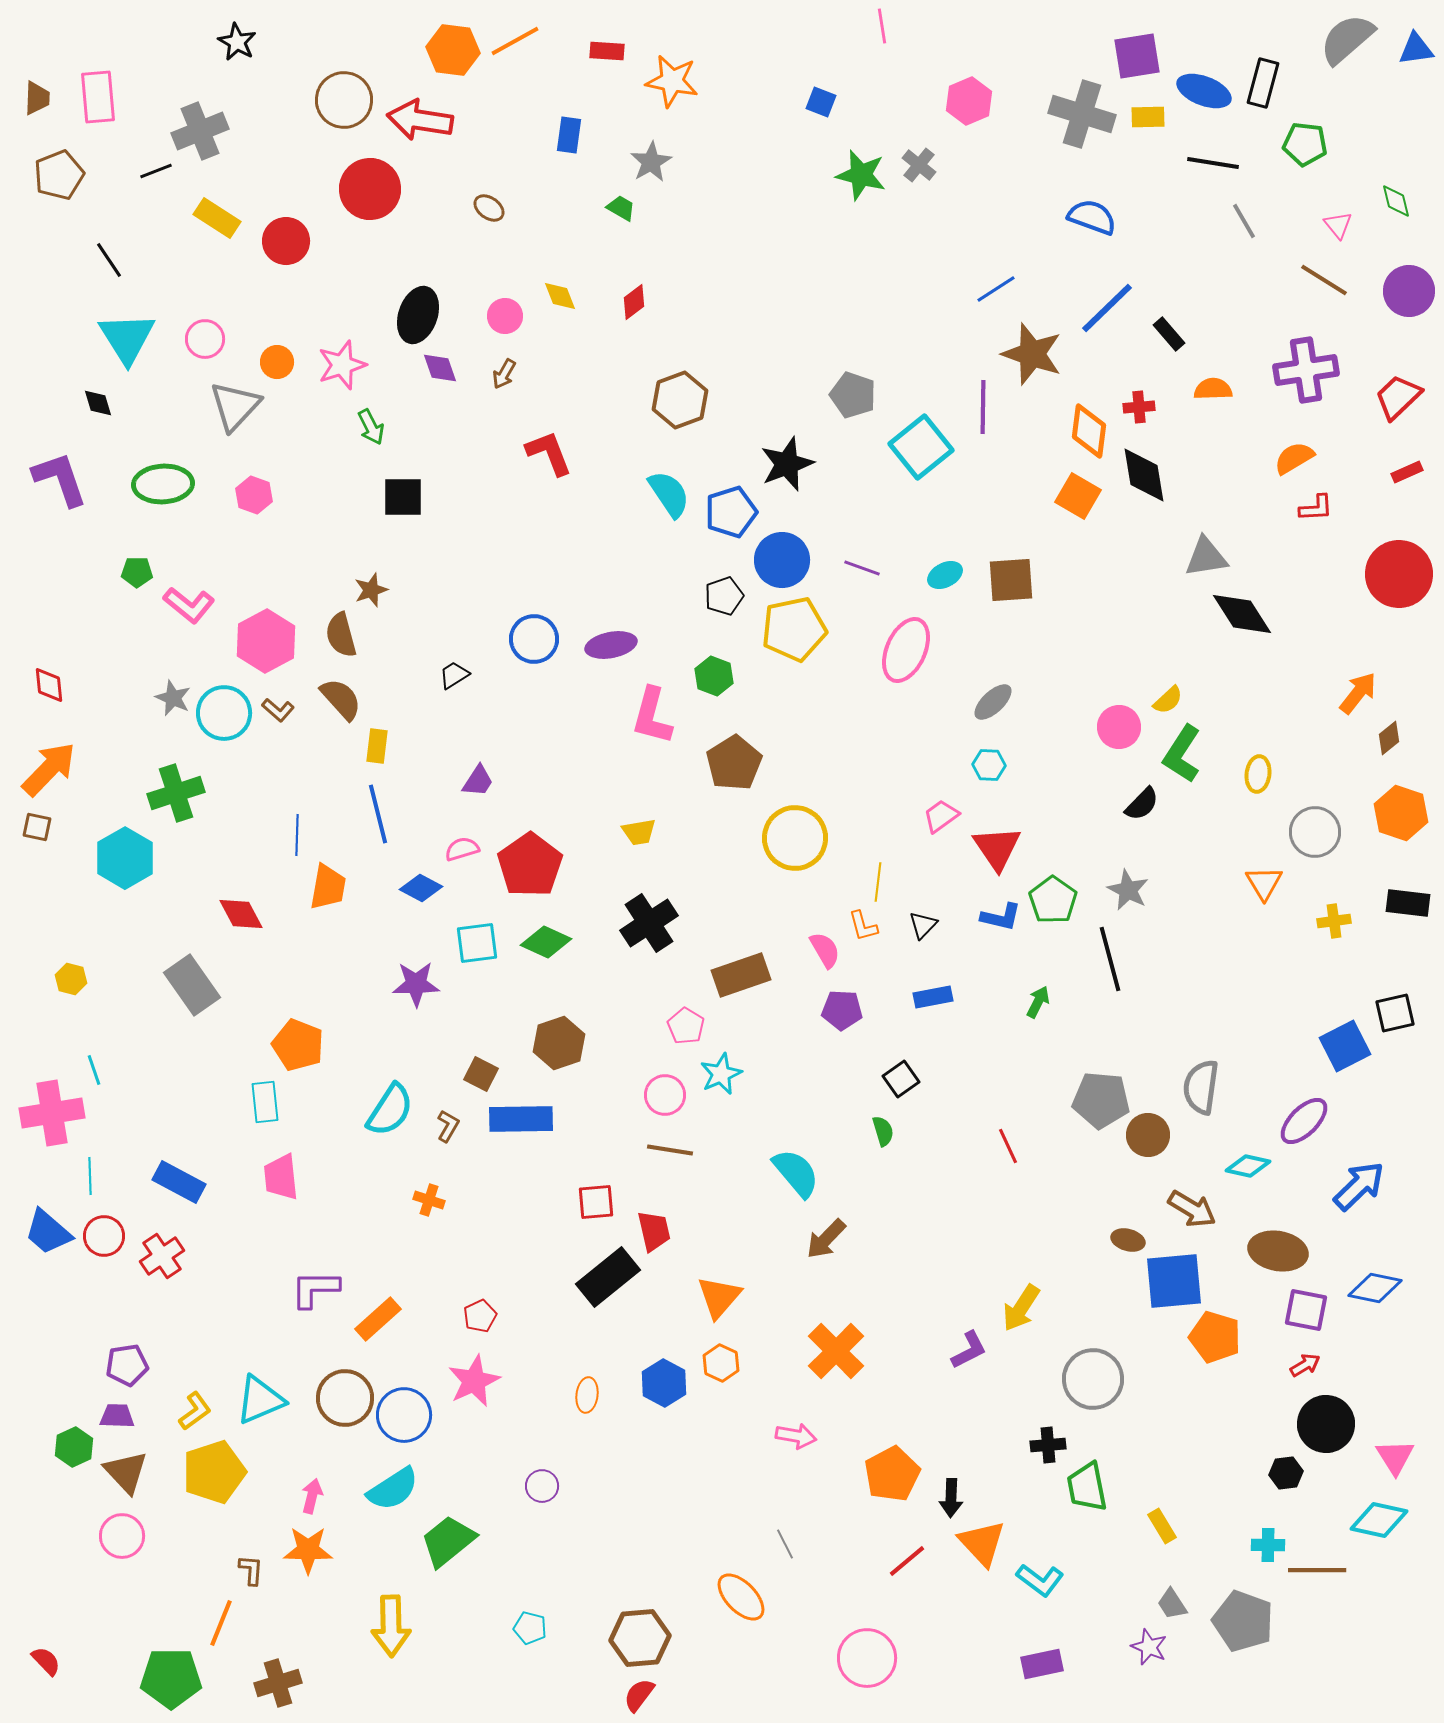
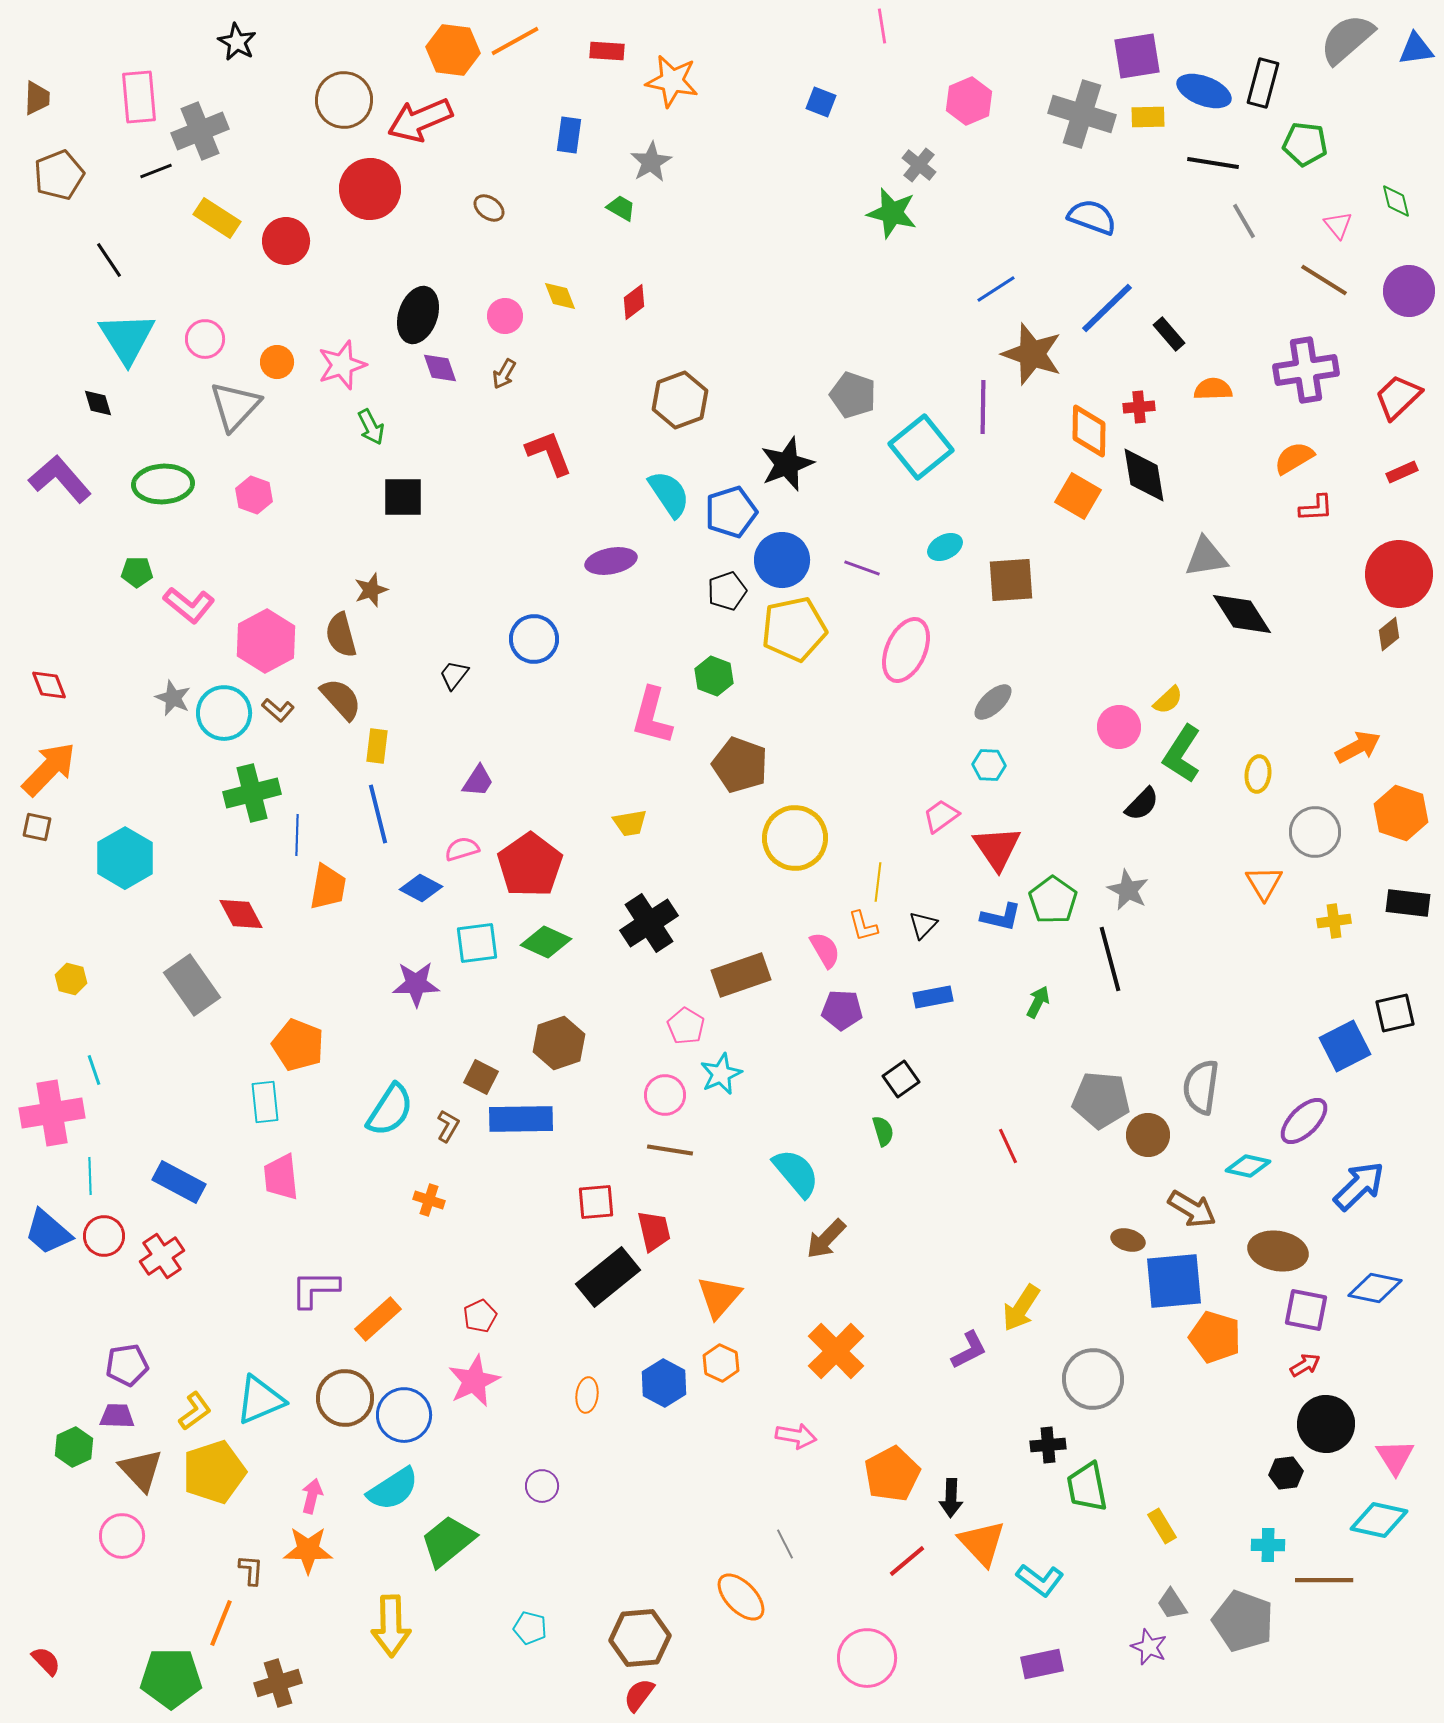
pink rectangle at (98, 97): moved 41 px right
red arrow at (420, 120): rotated 32 degrees counterclockwise
green star at (861, 175): moved 31 px right, 38 px down
orange diamond at (1089, 431): rotated 6 degrees counterclockwise
red rectangle at (1407, 472): moved 5 px left
purple L-shape at (60, 479): rotated 22 degrees counterclockwise
cyan ellipse at (945, 575): moved 28 px up
black pentagon at (724, 596): moved 3 px right, 5 px up
purple ellipse at (611, 645): moved 84 px up
black trapezoid at (454, 675): rotated 20 degrees counterclockwise
red diamond at (49, 685): rotated 15 degrees counterclockwise
orange arrow at (1358, 693): moved 54 px down; rotated 24 degrees clockwise
brown diamond at (1389, 738): moved 104 px up
brown pentagon at (734, 763): moved 6 px right, 2 px down; rotated 20 degrees counterclockwise
green cross at (176, 793): moved 76 px right; rotated 4 degrees clockwise
yellow trapezoid at (639, 832): moved 9 px left, 9 px up
brown square at (481, 1074): moved 3 px down
brown triangle at (126, 1472): moved 15 px right, 2 px up
brown line at (1317, 1570): moved 7 px right, 10 px down
